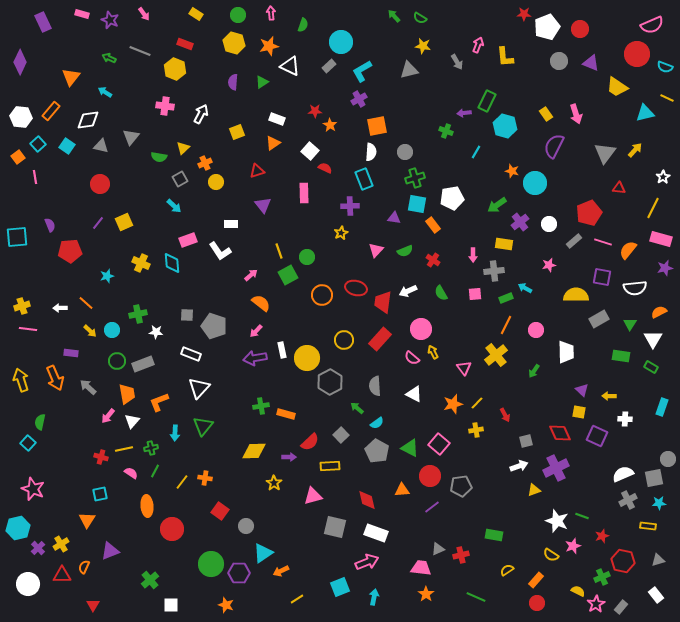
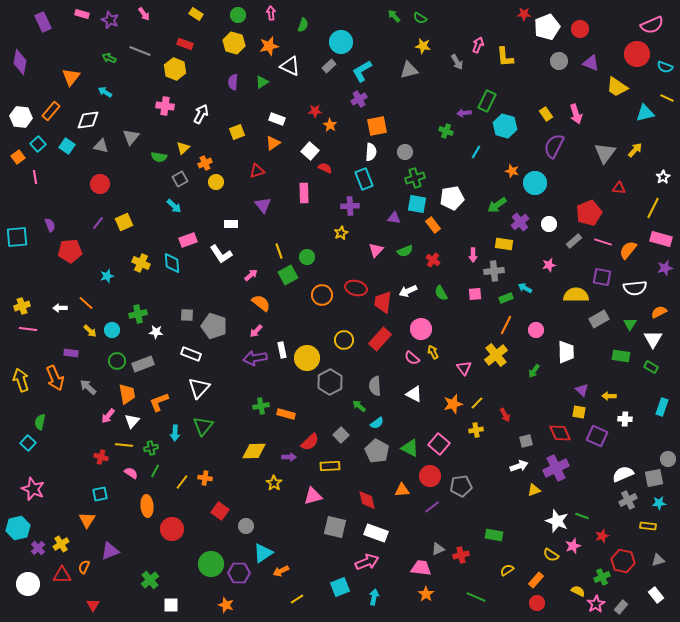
purple diamond at (20, 62): rotated 15 degrees counterclockwise
white L-shape at (220, 251): moved 1 px right, 3 px down
green arrow at (357, 408): moved 2 px right, 2 px up
yellow line at (124, 449): moved 4 px up; rotated 18 degrees clockwise
